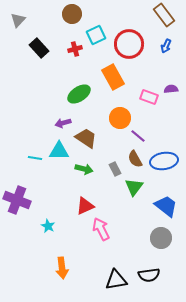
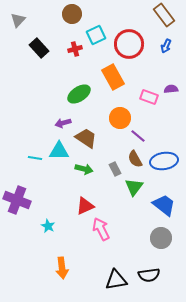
blue trapezoid: moved 2 px left, 1 px up
